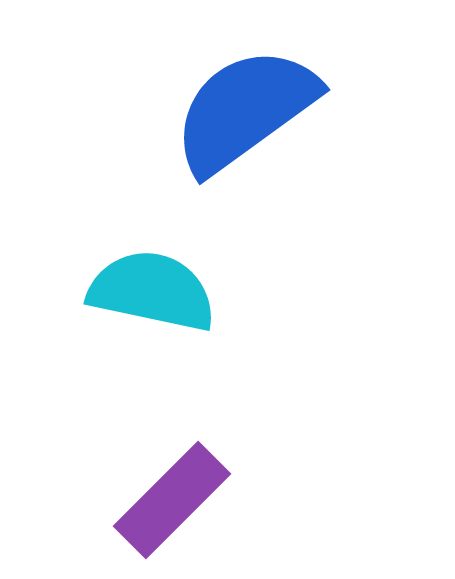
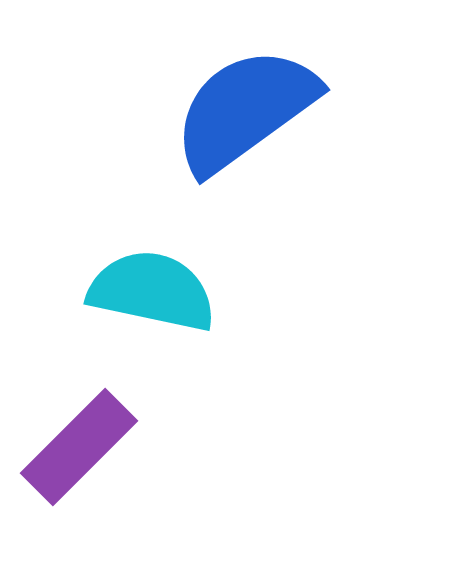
purple rectangle: moved 93 px left, 53 px up
